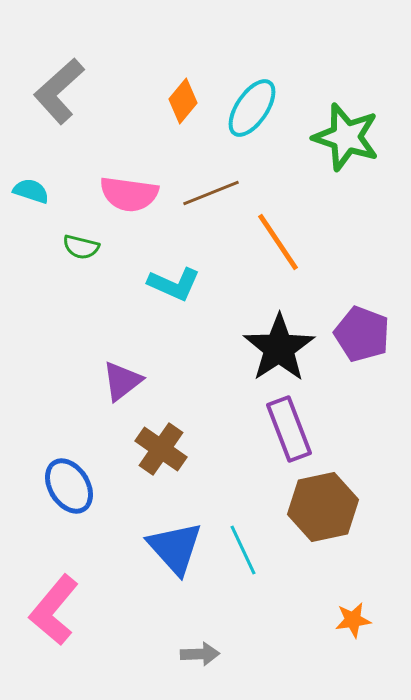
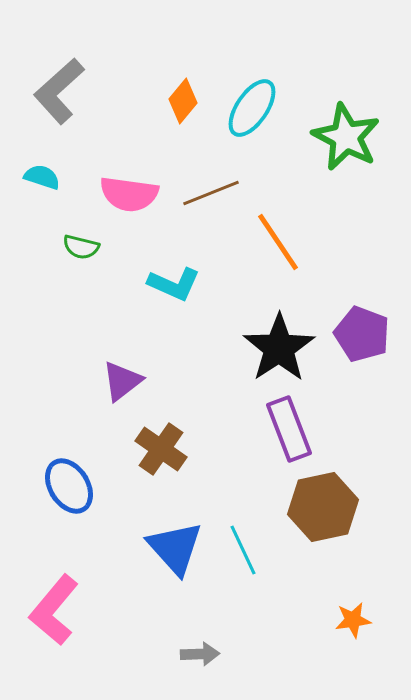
green star: rotated 10 degrees clockwise
cyan semicircle: moved 11 px right, 14 px up
